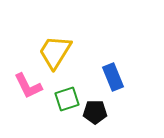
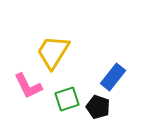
yellow trapezoid: moved 2 px left
blue rectangle: rotated 60 degrees clockwise
black pentagon: moved 3 px right, 5 px up; rotated 20 degrees clockwise
